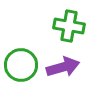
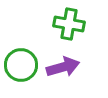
green cross: moved 2 px up
